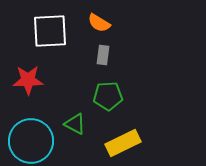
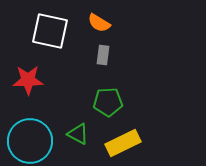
white square: rotated 15 degrees clockwise
green pentagon: moved 6 px down
green triangle: moved 3 px right, 10 px down
cyan circle: moved 1 px left
